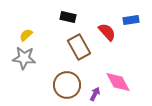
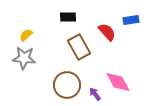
black rectangle: rotated 14 degrees counterclockwise
purple arrow: rotated 64 degrees counterclockwise
